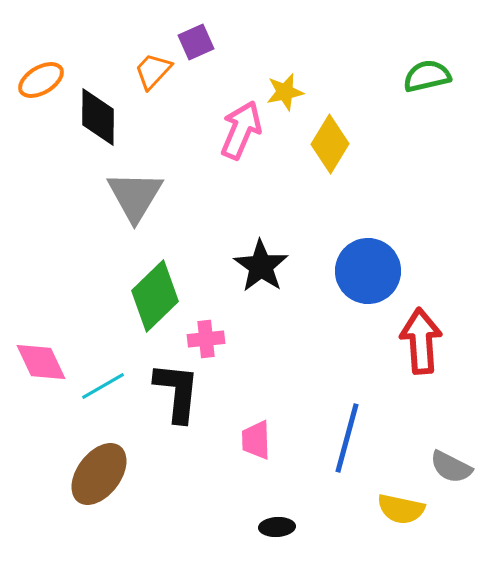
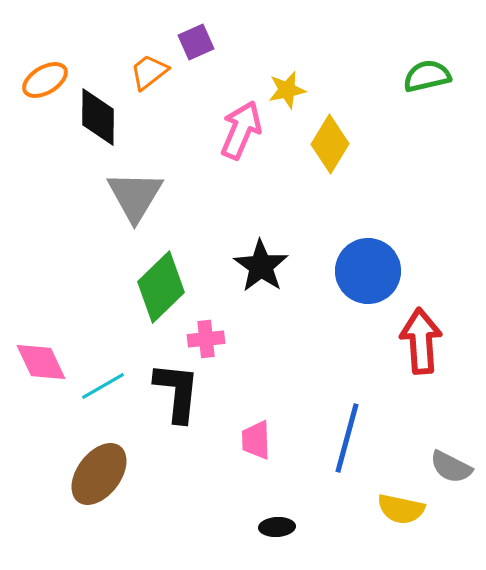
orange trapezoid: moved 4 px left, 1 px down; rotated 9 degrees clockwise
orange ellipse: moved 4 px right
yellow star: moved 2 px right, 2 px up
green diamond: moved 6 px right, 9 px up
